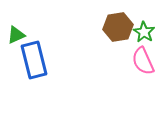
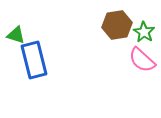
brown hexagon: moved 1 px left, 2 px up
green triangle: rotated 42 degrees clockwise
pink semicircle: moved 1 px left, 1 px up; rotated 24 degrees counterclockwise
